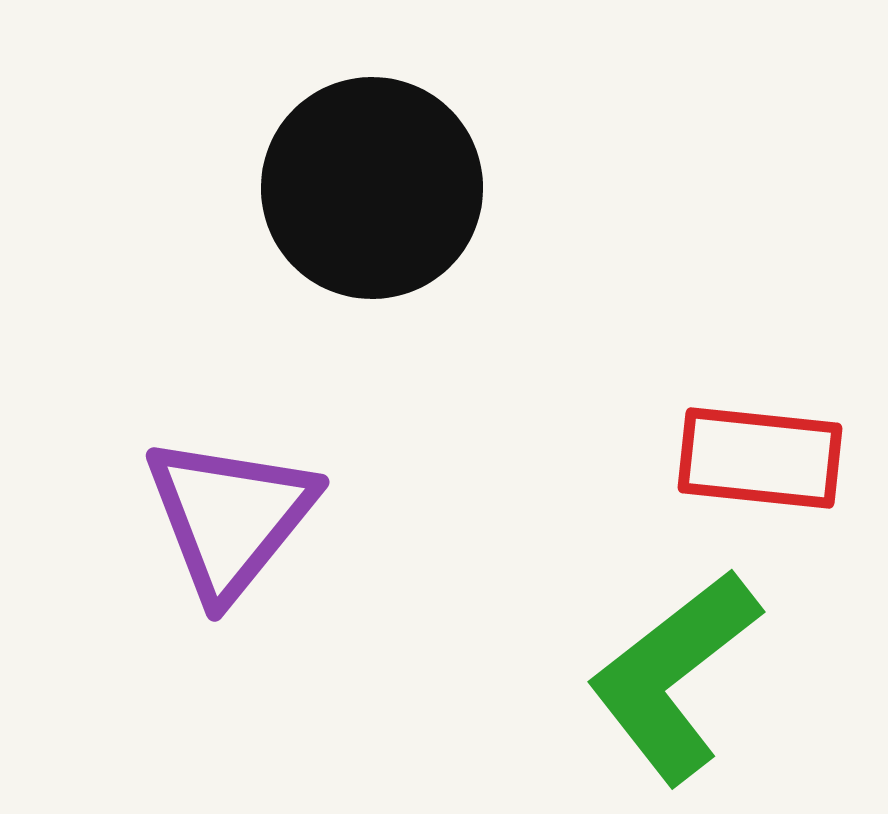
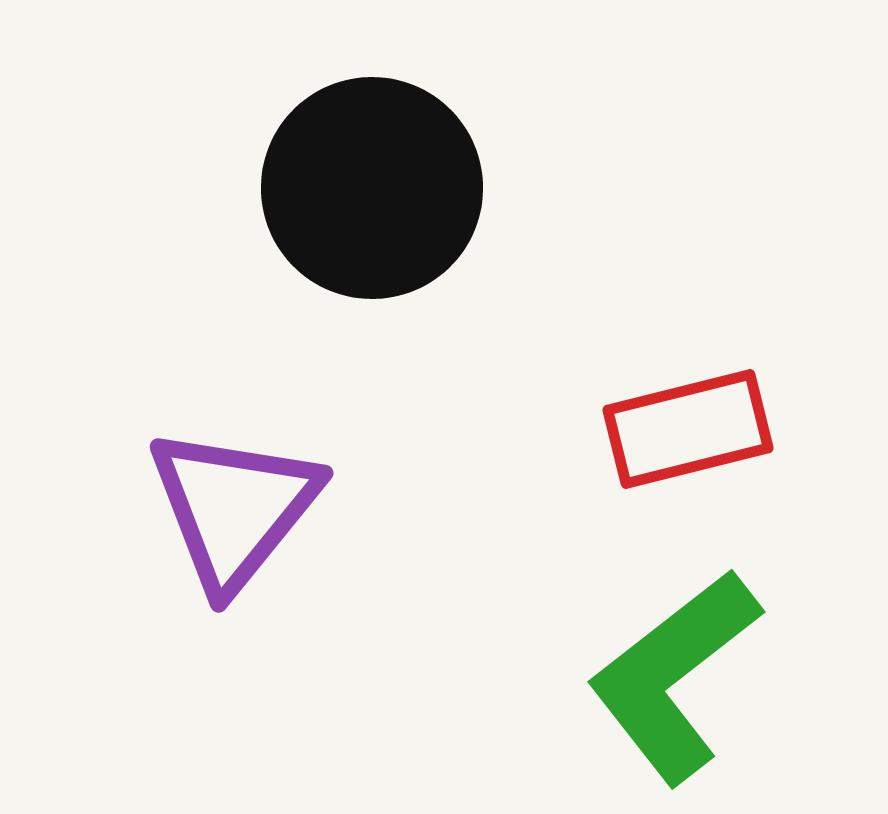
red rectangle: moved 72 px left, 29 px up; rotated 20 degrees counterclockwise
purple triangle: moved 4 px right, 9 px up
